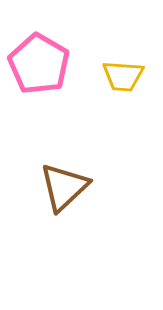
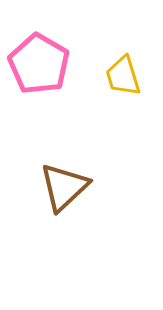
yellow trapezoid: rotated 69 degrees clockwise
